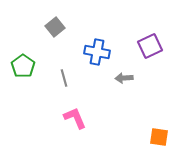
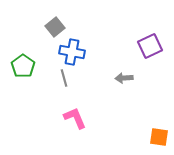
blue cross: moved 25 px left
